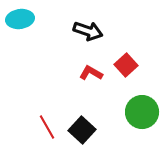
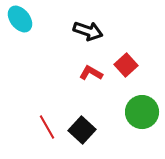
cyan ellipse: rotated 60 degrees clockwise
